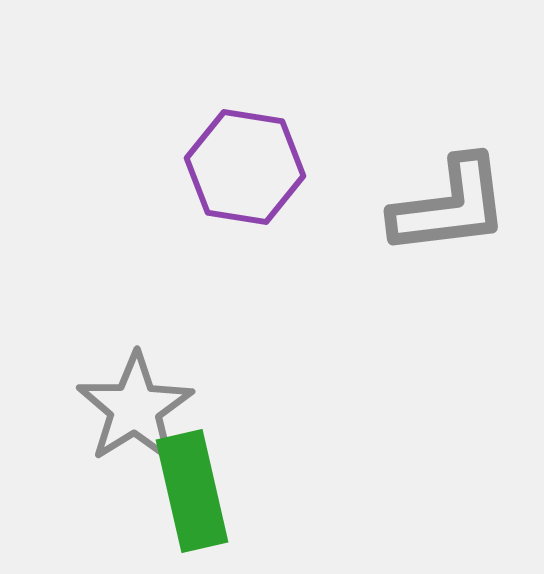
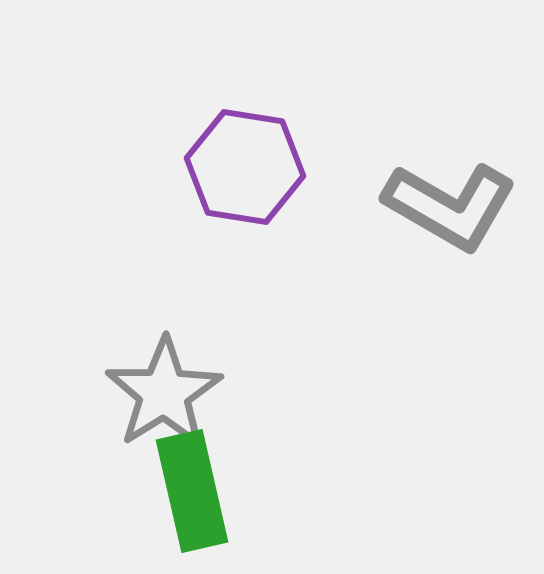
gray L-shape: rotated 37 degrees clockwise
gray star: moved 29 px right, 15 px up
